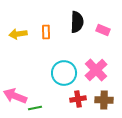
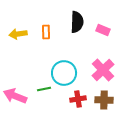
pink cross: moved 7 px right
green line: moved 9 px right, 19 px up
